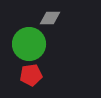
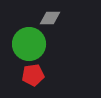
red pentagon: moved 2 px right
